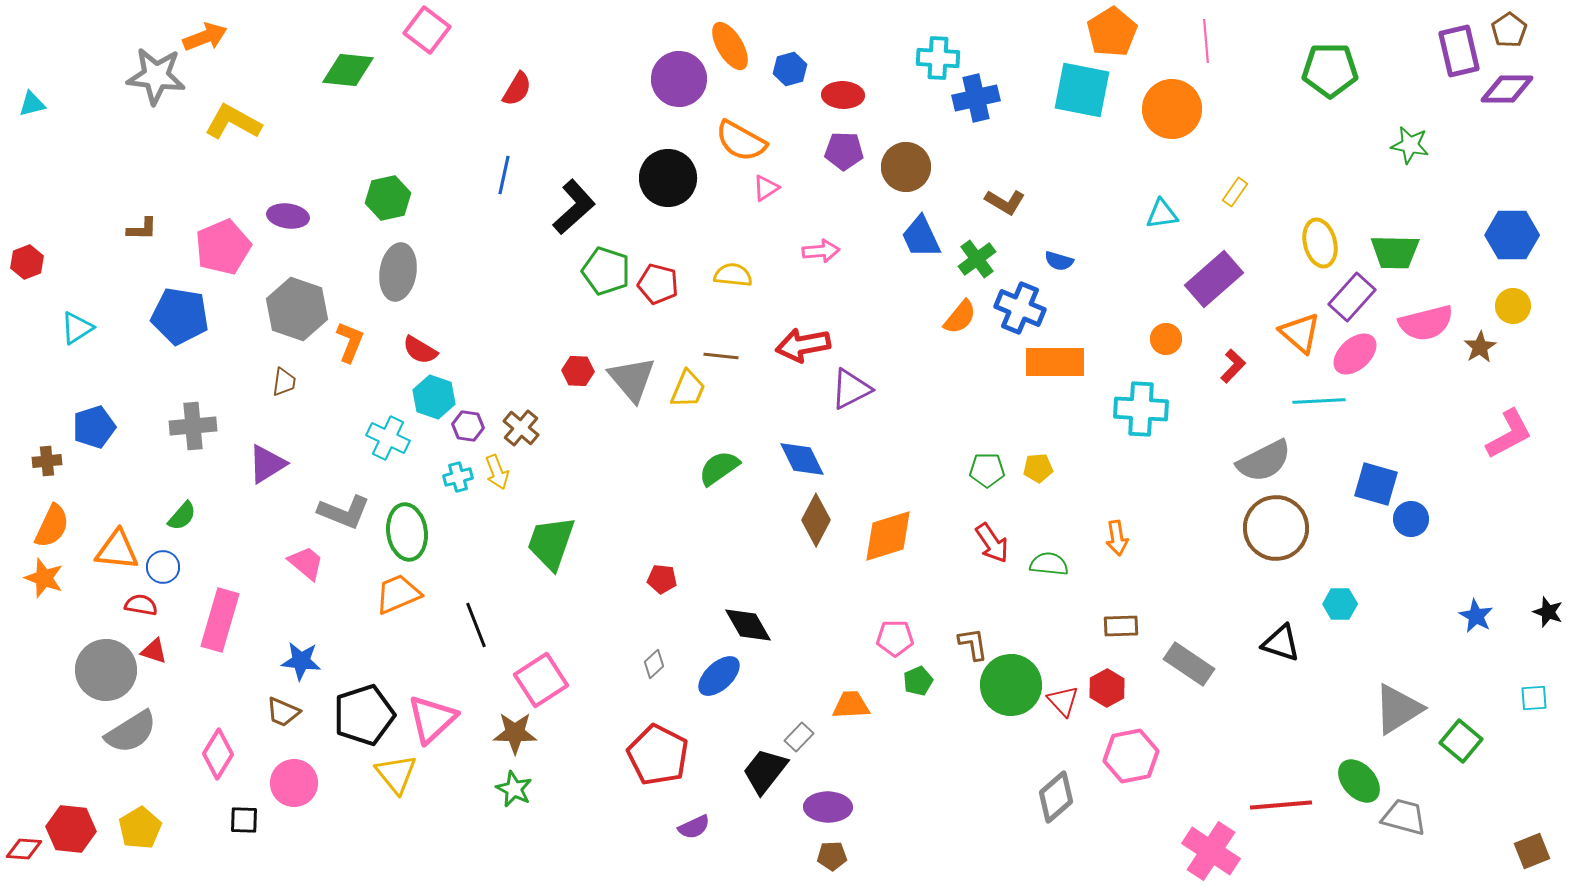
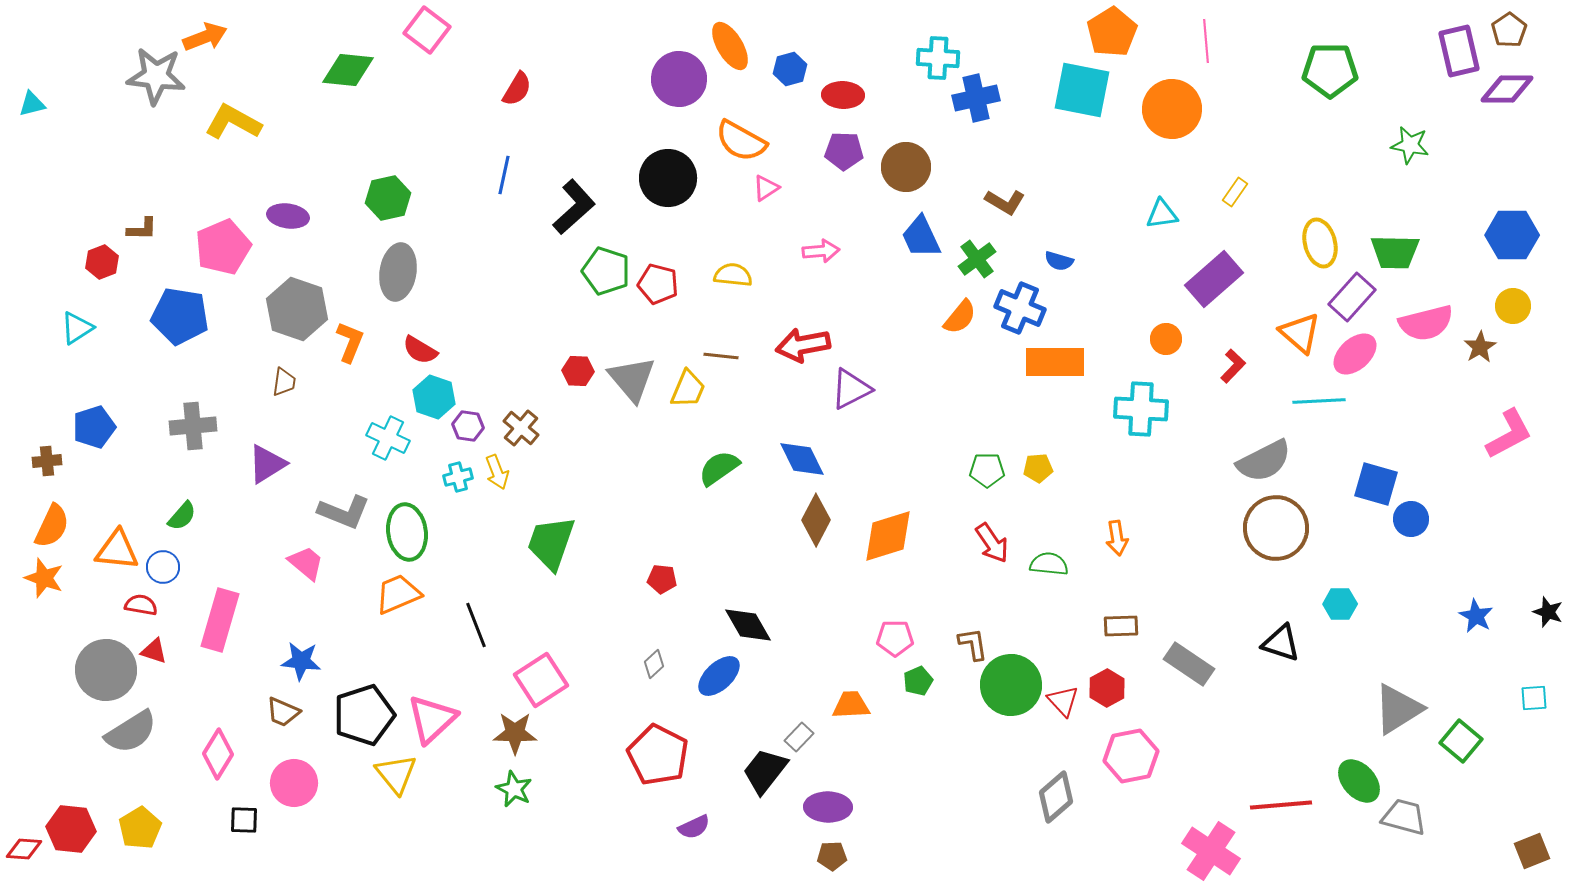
red hexagon at (27, 262): moved 75 px right
